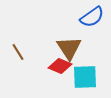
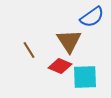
brown triangle: moved 7 px up
brown line: moved 11 px right, 2 px up
